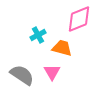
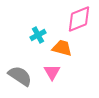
gray semicircle: moved 2 px left, 1 px down
